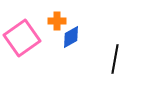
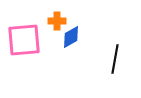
pink square: moved 2 px right, 2 px down; rotated 30 degrees clockwise
